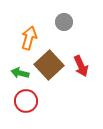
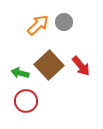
orange arrow: moved 9 px right, 13 px up; rotated 30 degrees clockwise
red arrow: rotated 15 degrees counterclockwise
